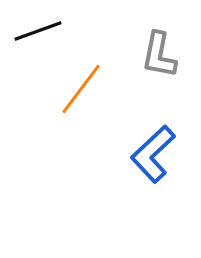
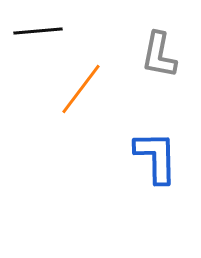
black line: rotated 15 degrees clockwise
blue L-shape: moved 3 px right, 3 px down; rotated 132 degrees clockwise
